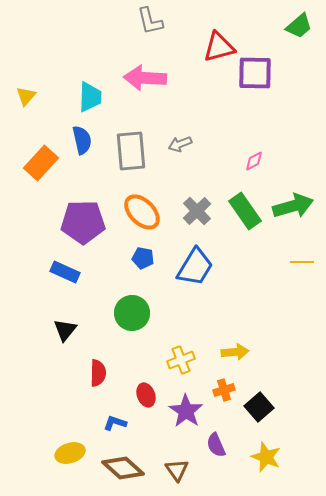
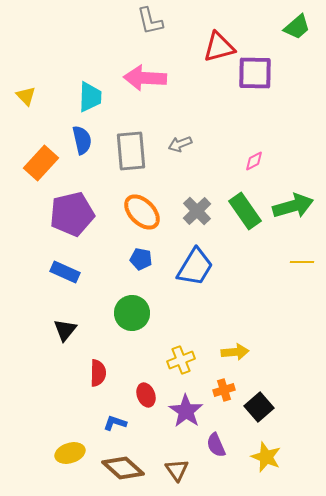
green trapezoid: moved 2 px left, 1 px down
yellow triangle: rotated 25 degrees counterclockwise
purple pentagon: moved 11 px left, 8 px up; rotated 12 degrees counterclockwise
blue pentagon: moved 2 px left, 1 px down
